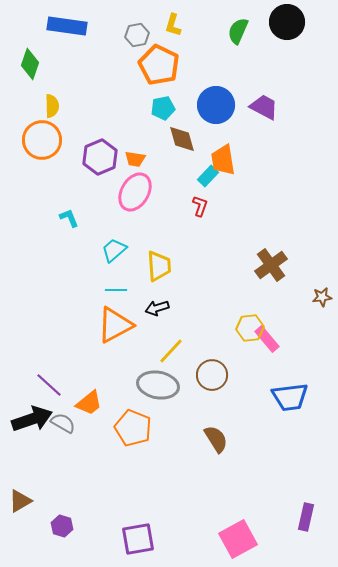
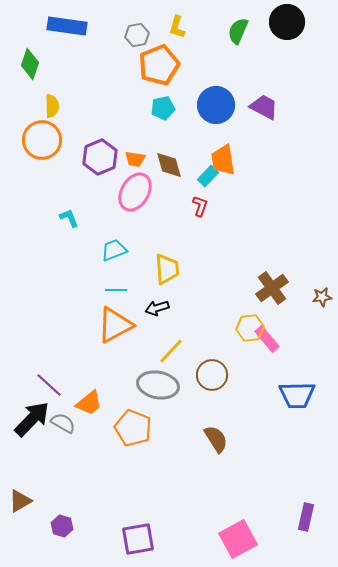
yellow L-shape at (173, 25): moved 4 px right, 2 px down
orange pentagon at (159, 65): rotated 24 degrees clockwise
brown diamond at (182, 139): moved 13 px left, 26 px down
cyan trapezoid at (114, 250): rotated 20 degrees clockwise
brown cross at (271, 265): moved 1 px right, 23 px down
yellow trapezoid at (159, 266): moved 8 px right, 3 px down
blue trapezoid at (290, 397): moved 7 px right, 2 px up; rotated 6 degrees clockwise
black arrow at (32, 419): rotated 27 degrees counterclockwise
